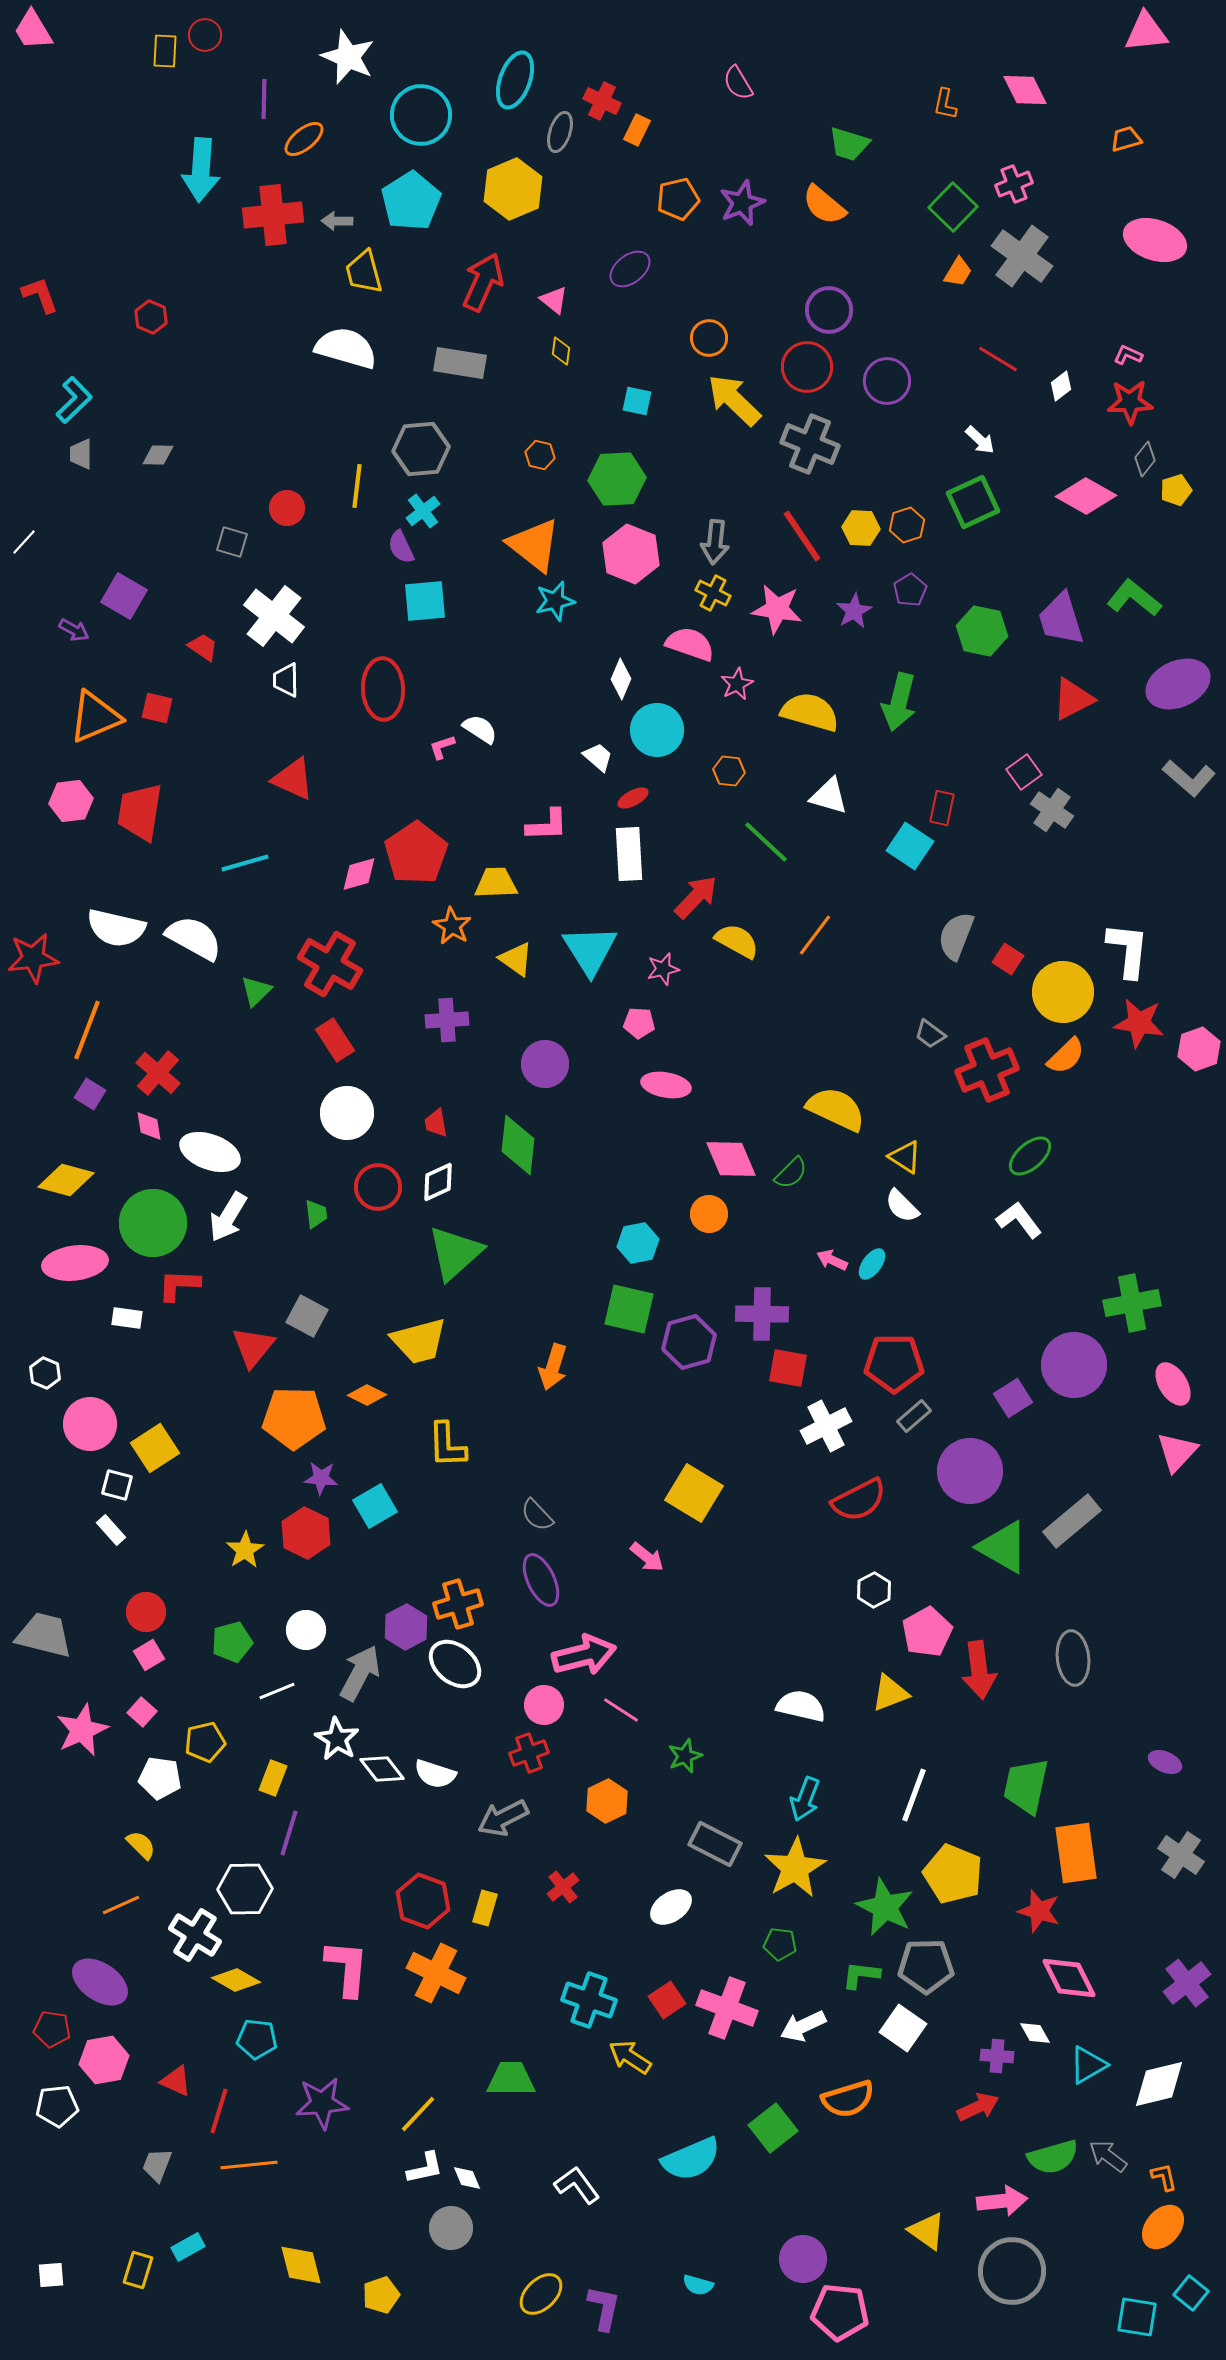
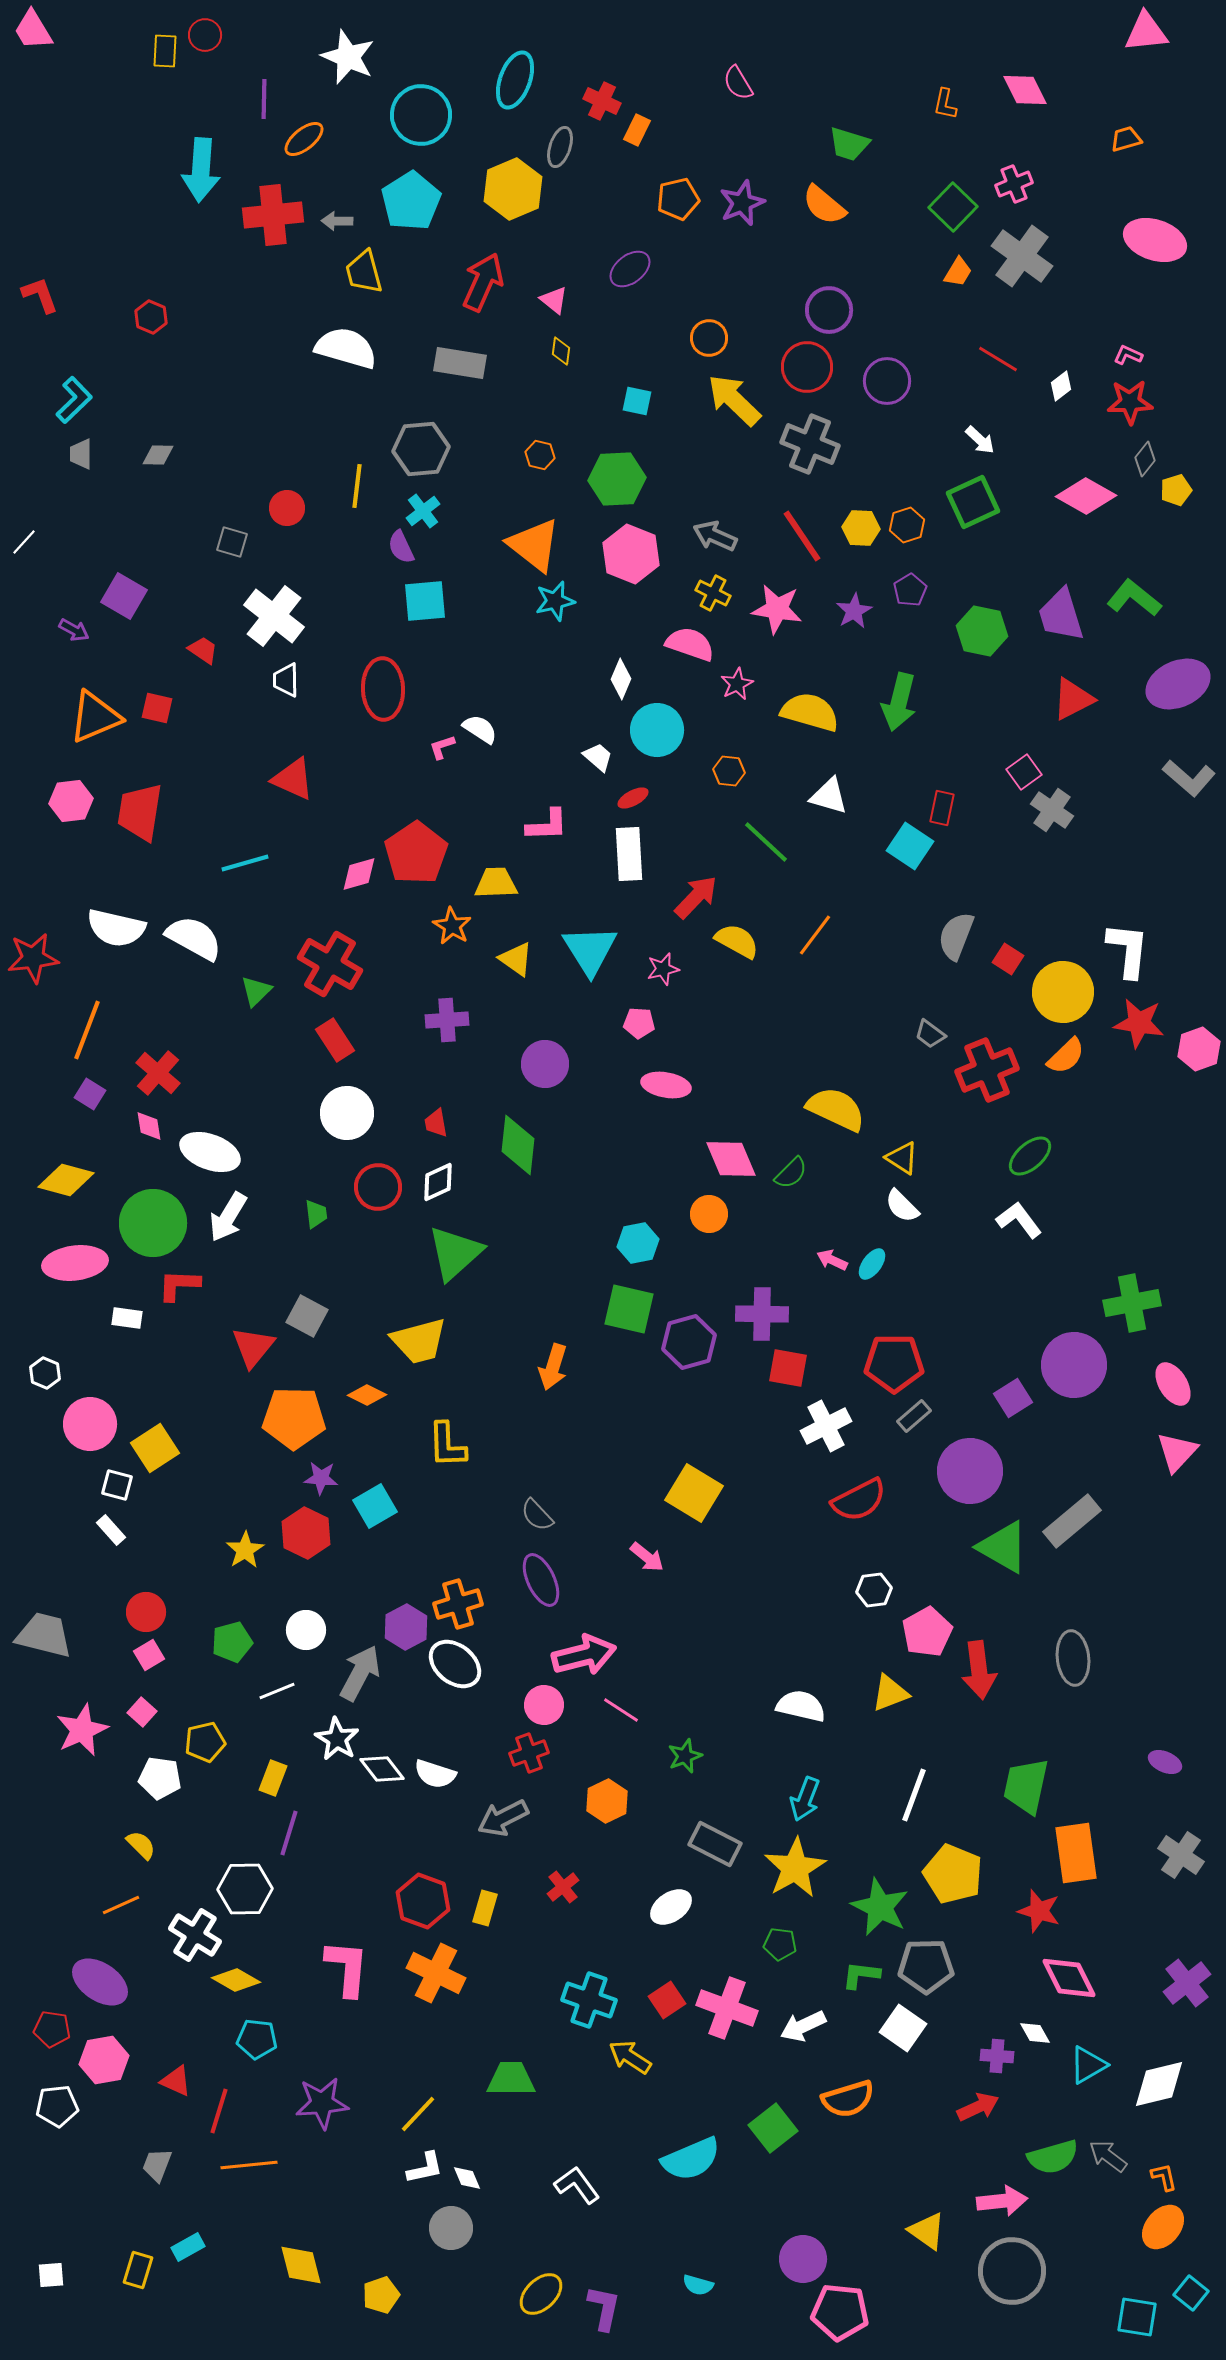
gray ellipse at (560, 132): moved 15 px down
gray arrow at (715, 542): moved 6 px up; rotated 108 degrees clockwise
purple trapezoid at (1061, 619): moved 4 px up
red trapezoid at (203, 647): moved 3 px down
yellow triangle at (905, 1157): moved 3 px left, 1 px down
white hexagon at (874, 1590): rotated 20 degrees clockwise
green star at (885, 1907): moved 5 px left
